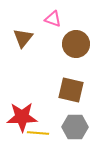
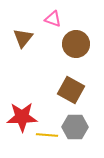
brown square: rotated 16 degrees clockwise
yellow line: moved 9 px right, 2 px down
